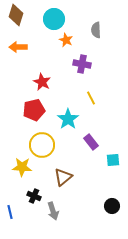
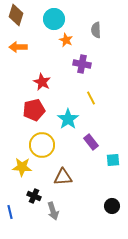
brown triangle: rotated 36 degrees clockwise
